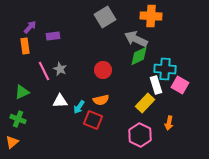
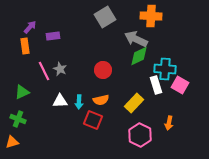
yellow rectangle: moved 11 px left
cyan arrow: moved 5 px up; rotated 32 degrees counterclockwise
orange triangle: rotated 24 degrees clockwise
